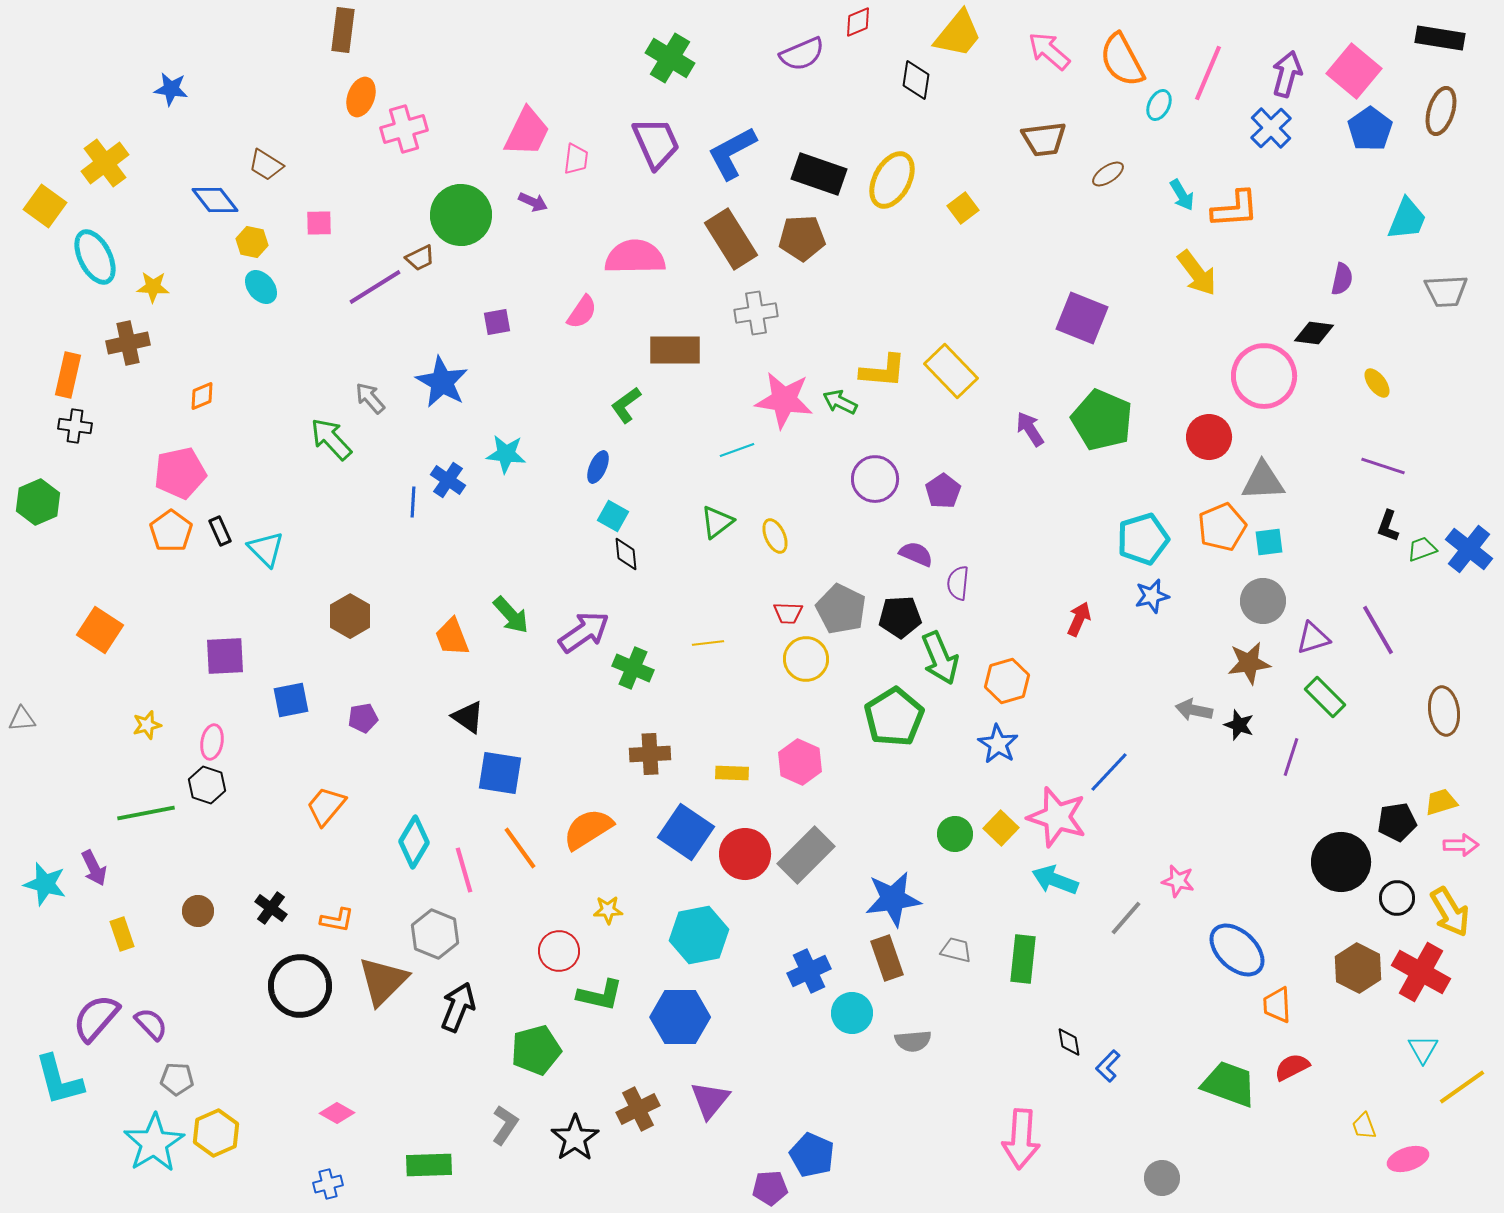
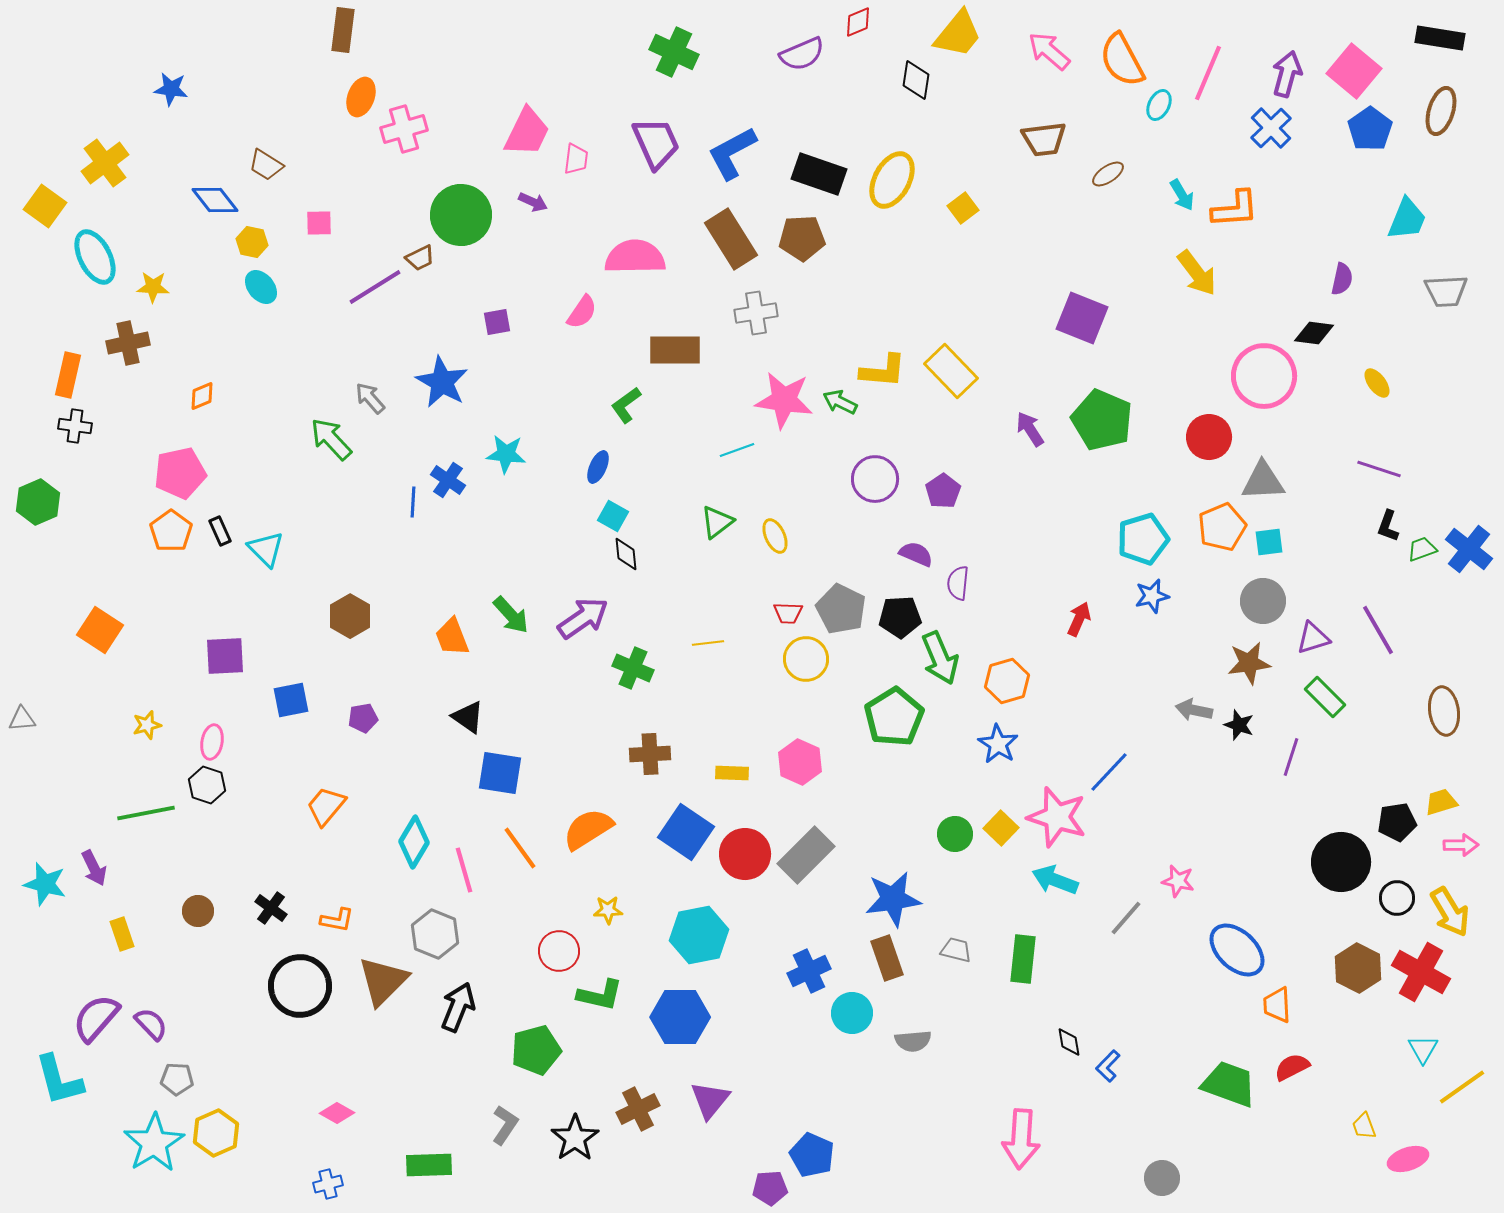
green cross at (670, 58): moved 4 px right, 6 px up; rotated 6 degrees counterclockwise
purple line at (1383, 466): moved 4 px left, 3 px down
purple arrow at (584, 632): moved 1 px left, 14 px up
